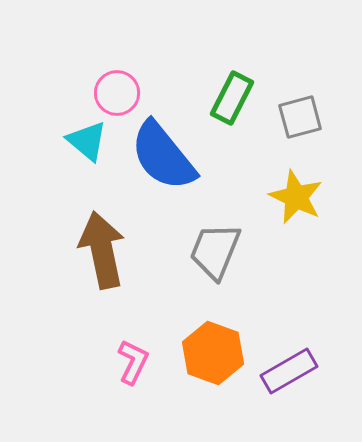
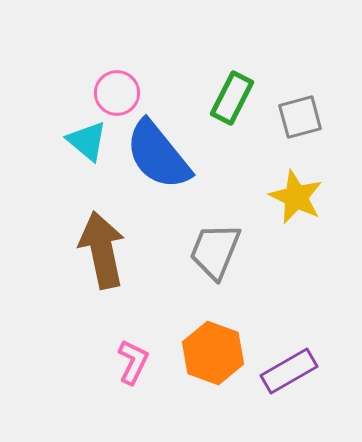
blue semicircle: moved 5 px left, 1 px up
